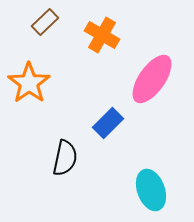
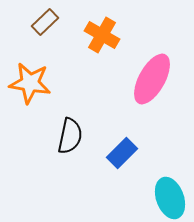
pink ellipse: rotated 6 degrees counterclockwise
orange star: moved 1 px right; rotated 27 degrees counterclockwise
blue rectangle: moved 14 px right, 30 px down
black semicircle: moved 5 px right, 22 px up
cyan ellipse: moved 19 px right, 8 px down
